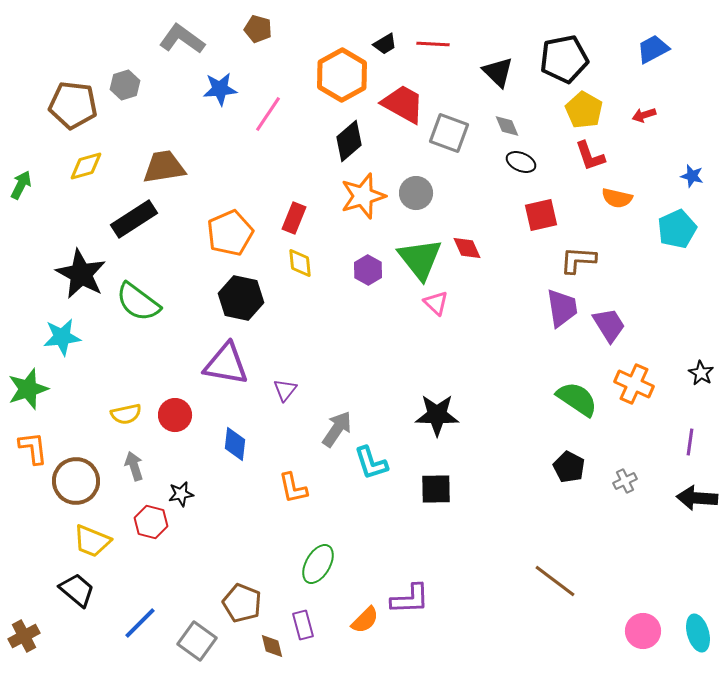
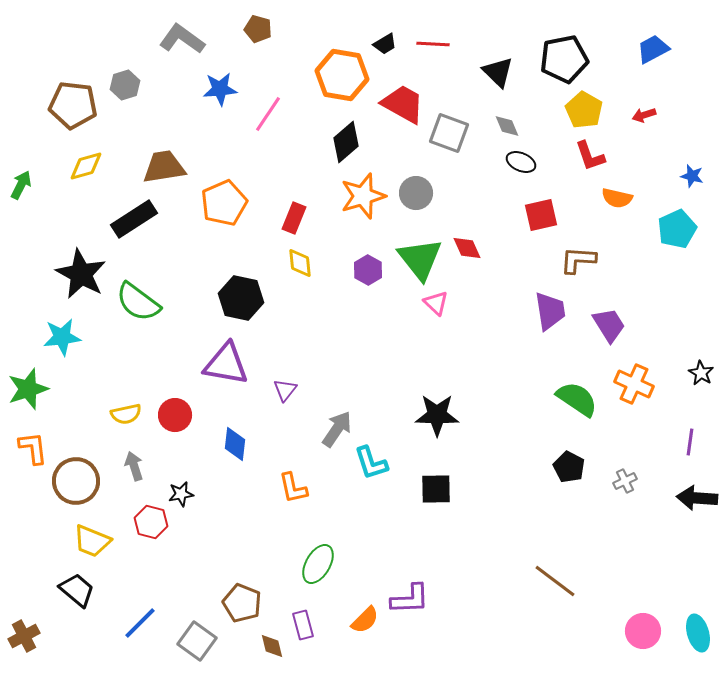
orange hexagon at (342, 75): rotated 21 degrees counterclockwise
black diamond at (349, 141): moved 3 px left, 1 px down
orange pentagon at (230, 233): moved 6 px left, 30 px up
purple trapezoid at (562, 308): moved 12 px left, 3 px down
